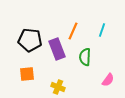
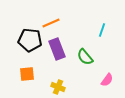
orange line: moved 22 px left, 8 px up; rotated 42 degrees clockwise
green semicircle: rotated 42 degrees counterclockwise
pink semicircle: moved 1 px left
